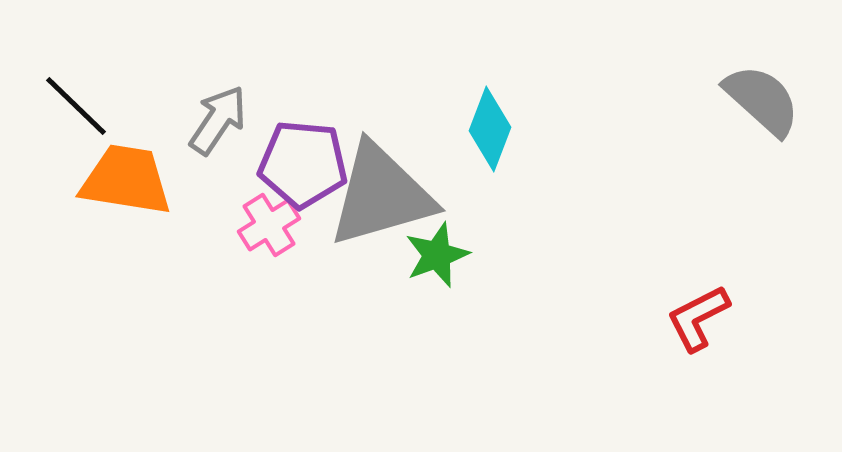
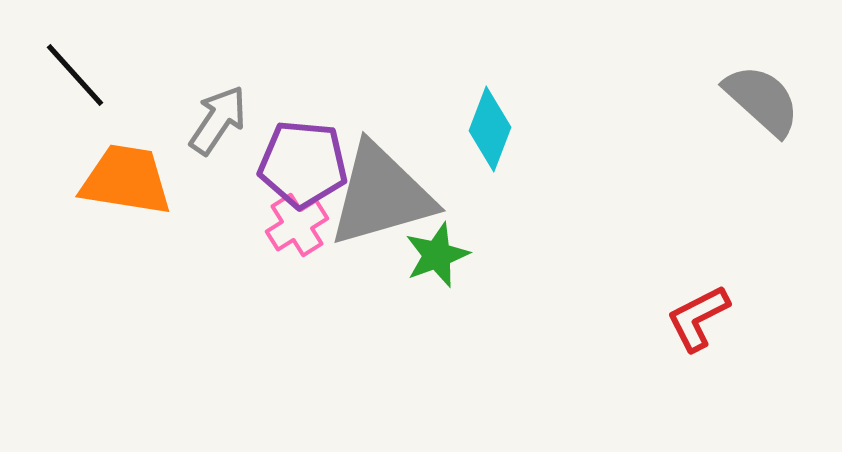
black line: moved 1 px left, 31 px up; rotated 4 degrees clockwise
pink cross: moved 28 px right
